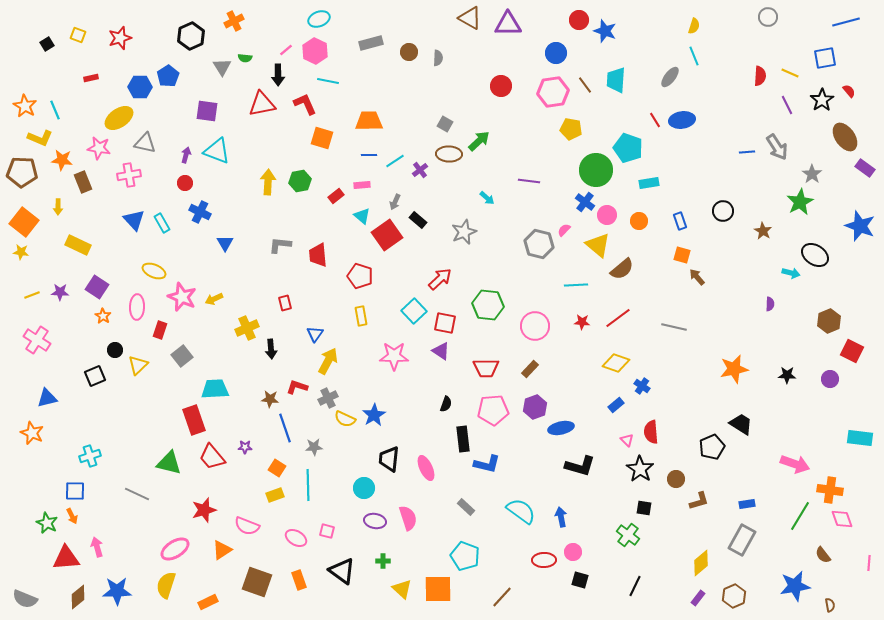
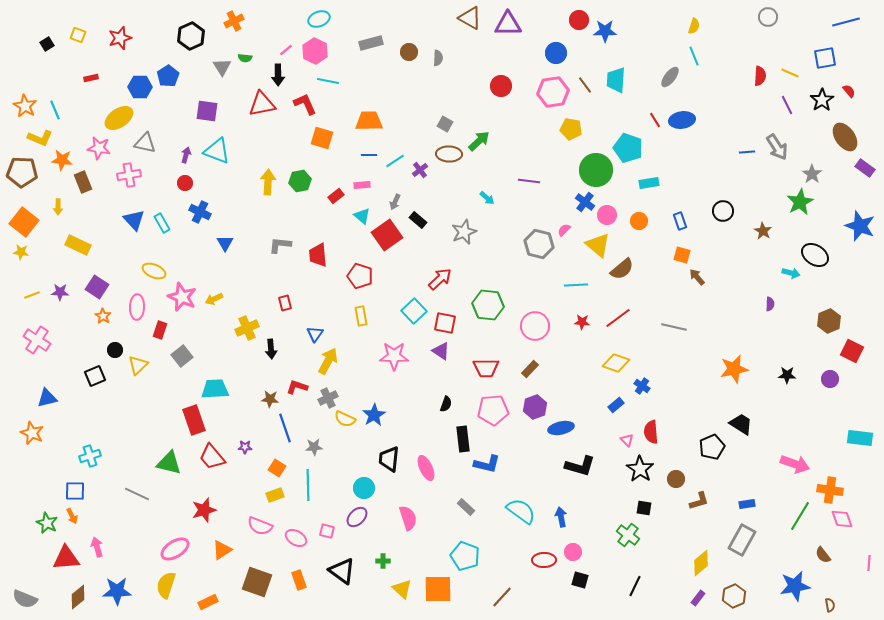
blue star at (605, 31): rotated 20 degrees counterclockwise
purple ellipse at (375, 521): moved 18 px left, 4 px up; rotated 55 degrees counterclockwise
pink semicircle at (247, 526): moved 13 px right
